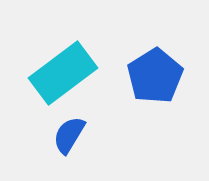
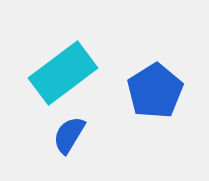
blue pentagon: moved 15 px down
